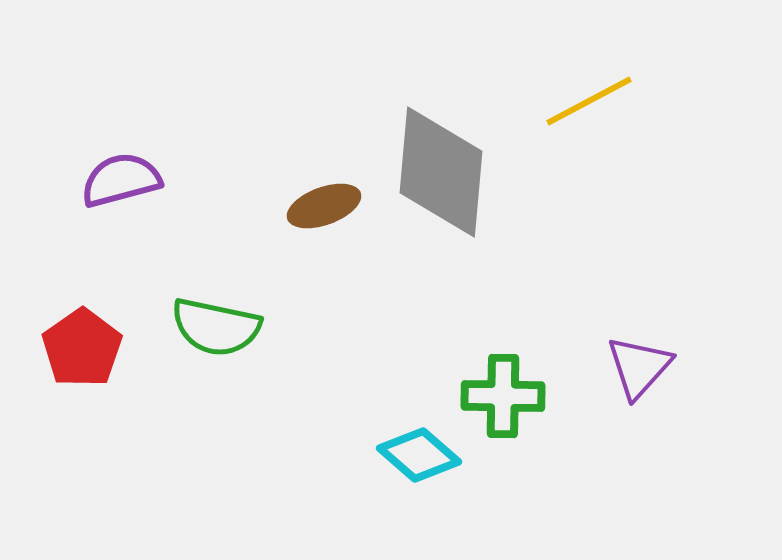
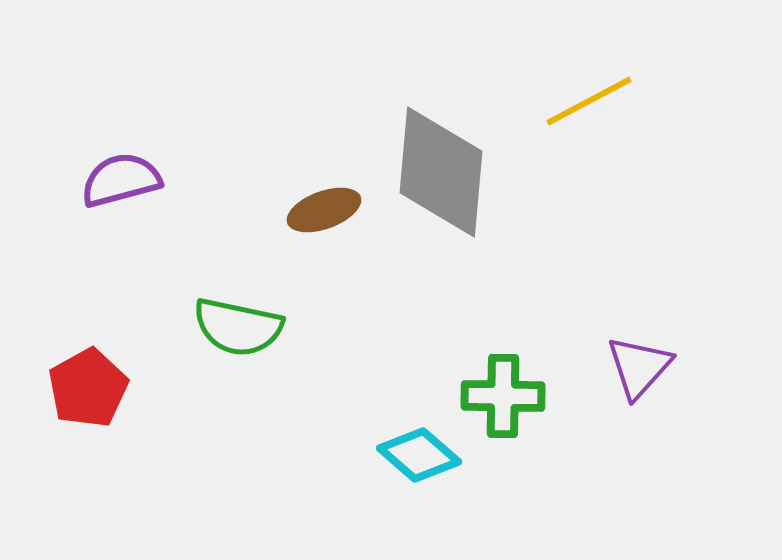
brown ellipse: moved 4 px down
green semicircle: moved 22 px right
red pentagon: moved 6 px right, 40 px down; rotated 6 degrees clockwise
